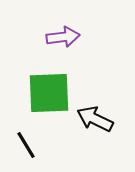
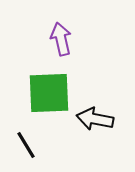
purple arrow: moved 2 px left, 2 px down; rotated 96 degrees counterclockwise
black arrow: rotated 15 degrees counterclockwise
